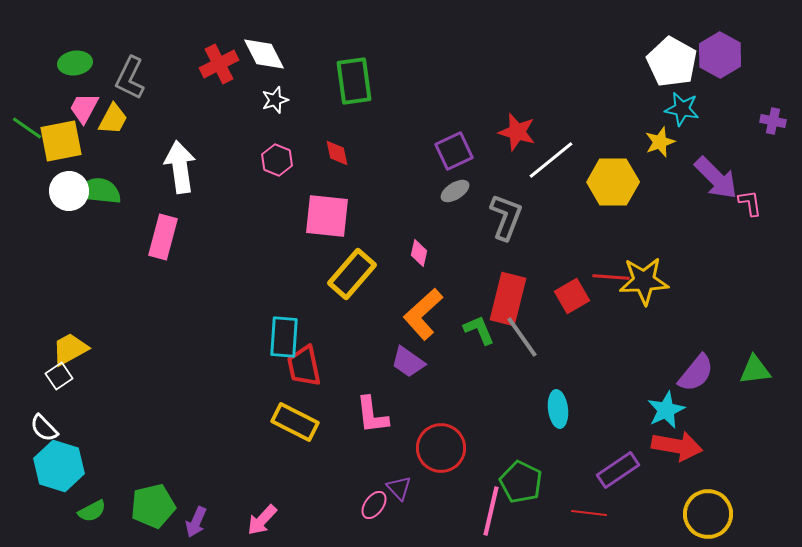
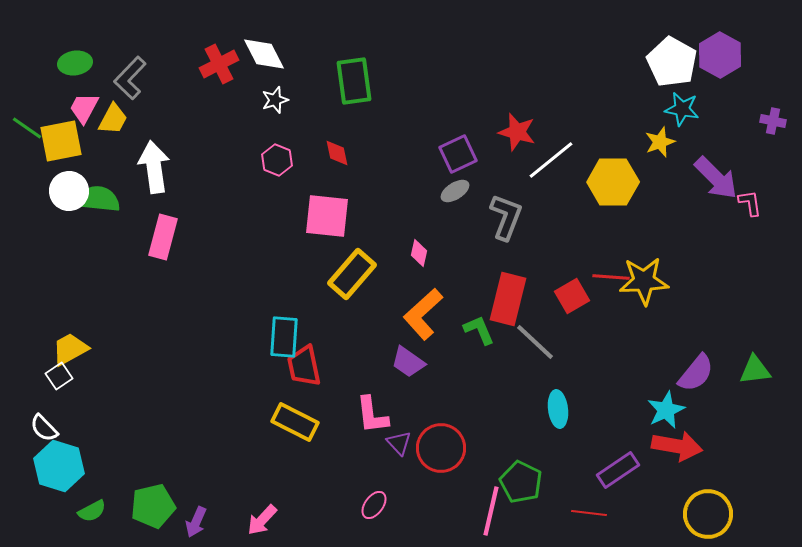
gray L-shape at (130, 78): rotated 18 degrees clockwise
purple square at (454, 151): moved 4 px right, 3 px down
white arrow at (180, 167): moved 26 px left
green semicircle at (99, 191): moved 1 px left, 8 px down
gray line at (522, 337): moved 13 px right, 5 px down; rotated 12 degrees counterclockwise
purple triangle at (399, 488): moved 45 px up
